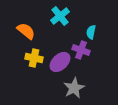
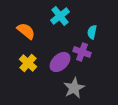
cyan semicircle: moved 1 px right
purple cross: moved 1 px right, 2 px down
yellow cross: moved 6 px left, 5 px down; rotated 30 degrees clockwise
